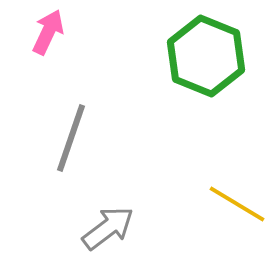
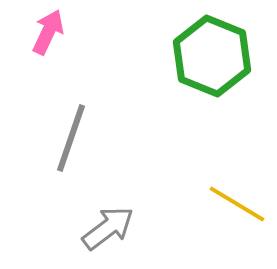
green hexagon: moved 6 px right
